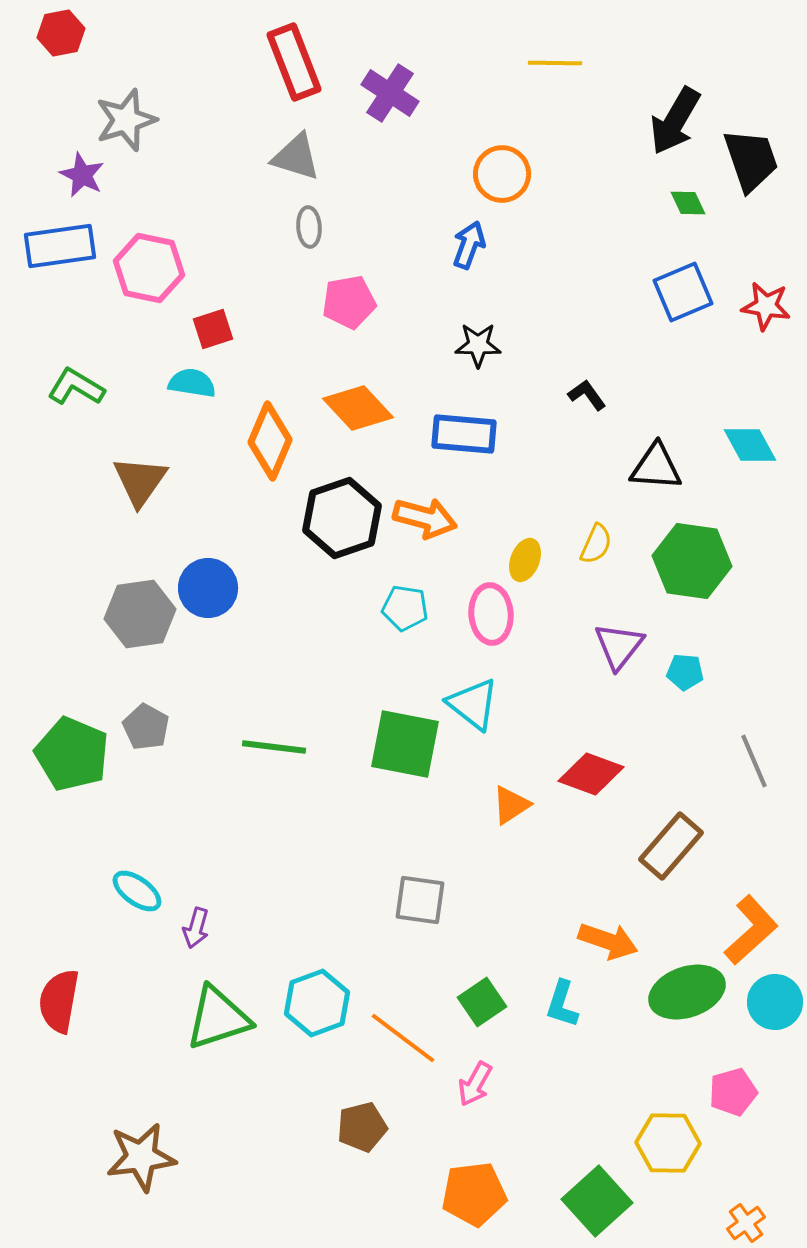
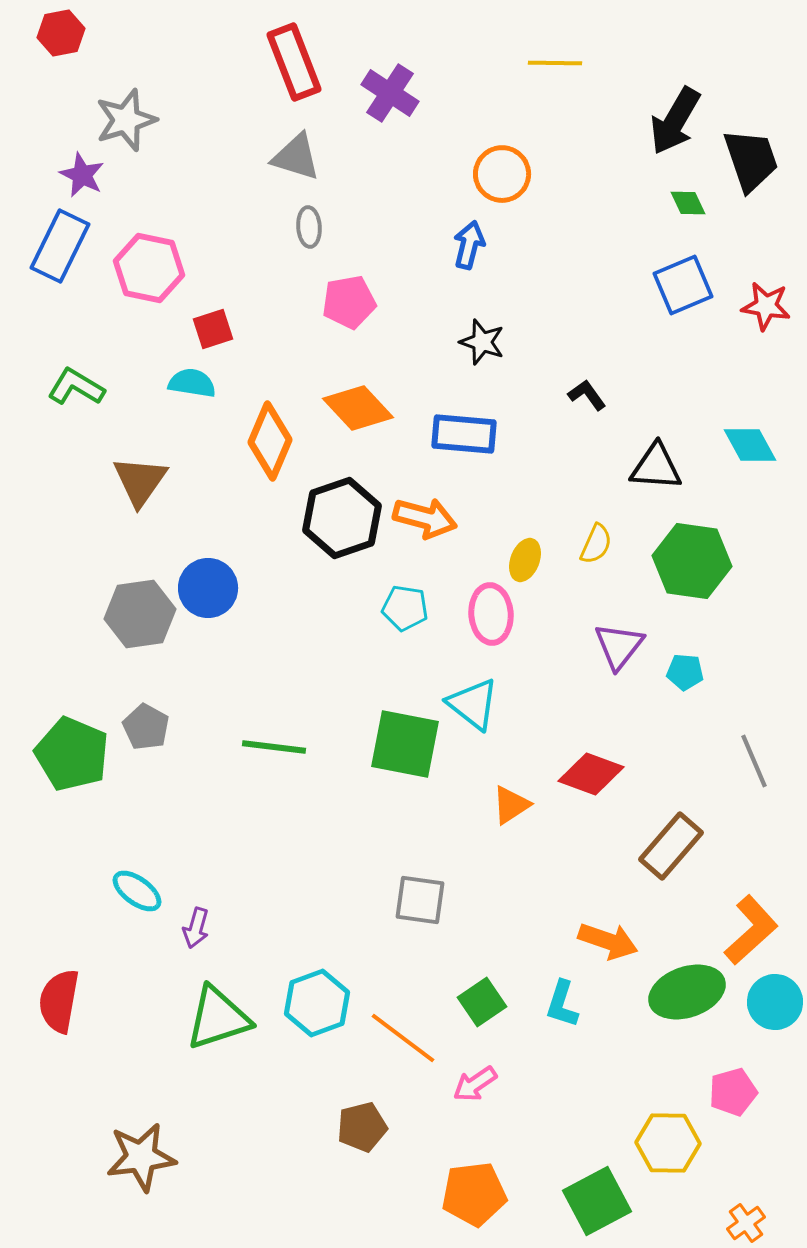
blue arrow at (469, 245): rotated 6 degrees counterclockwise
blue rectangle at (60, 246): rotated 56 degrees counterclockwise
blue square at (683, 292): moved 7 px up
black star at (478, 345): moved 4 px right, 3 px up; rotated 18 degrees clockwise
pink arrow at (475, 1084): rotated 27 degrees clockwise
green square at (597, 1201): rotated 14 degrees clockwise
